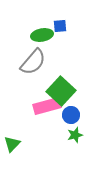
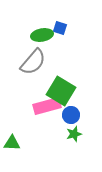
blue square: moved 2 px down; rotated 24 degrees clockwise
green square: rotated 12 degrees counterclockwise
green star: moved 1 px left, 1 px up
green triangle: moved 1 px up; rotated 48 degrees clockwise
